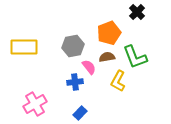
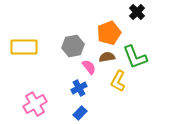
blue cross: moved 4 px right, 6 px down; rotated 21 degrees counterclockwise
